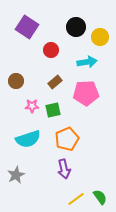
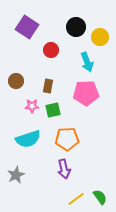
cyan arrow: rotated 78 degrees clockwise
brown rectangle: moved 7 px left, 4 px down; rotated 40 degrees counterclockwise
orange pentagon: rotated 20 degrees clockwise
